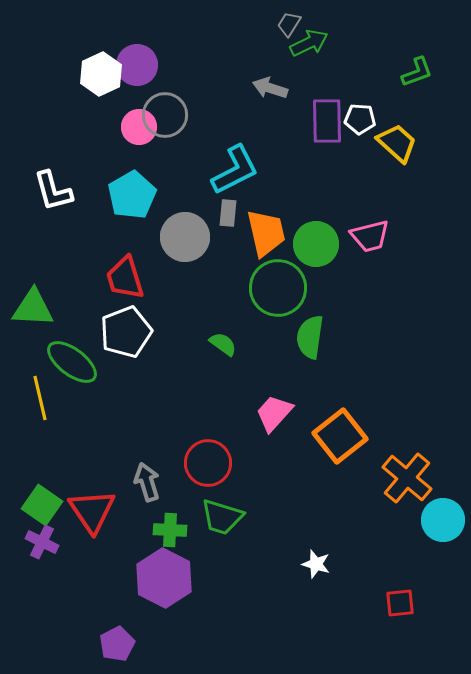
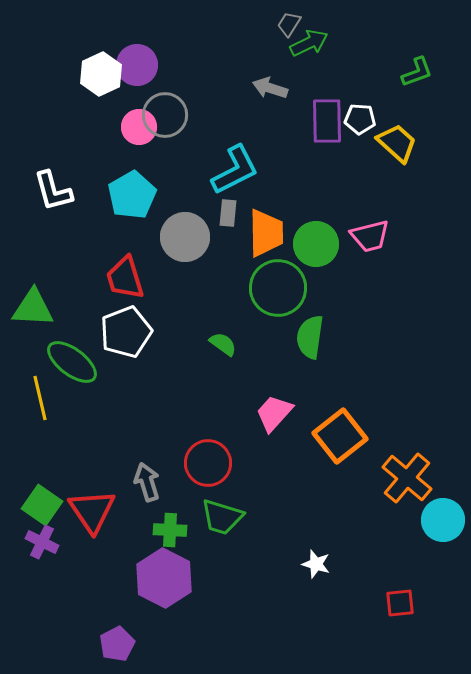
orange trapezoid at (266, 233): rotated 12 degrees clockwise
